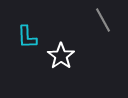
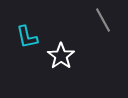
cyan L-shape: rotated 10 degrees counterclockwise
